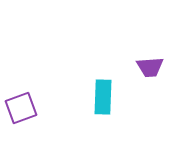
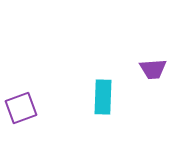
purple trapezoid: moved 3 px right, 2 px down
